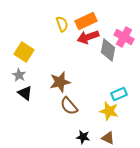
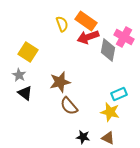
orange rectangle: rotated 60 degrees clockwise
yellow square: moved 4 px right
yellow star: moved 1 px right, 1 px down
